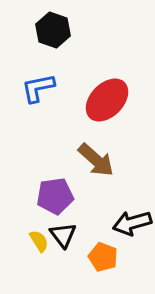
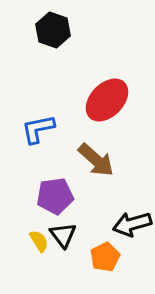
blue L-shape: moved 41 px down
black arrow: moved 1 px down
orange pentagon: moved 2 px right; rotated 24 degrees clockwise
